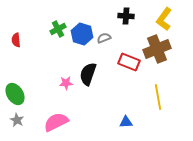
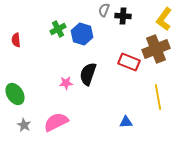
black cross: moved 3 px left
gray semicircle: moved 28 px up; rotated 48 degrees counterclockwise
brown cross: moved 1 px left
gray star: moved 7 px right, 5 px down
